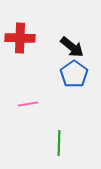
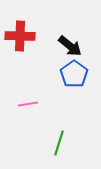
red cross: moved 2 px up
black arrow: moved 2 px left, 1 px up
green line: rotated 15 degrees clockwise
